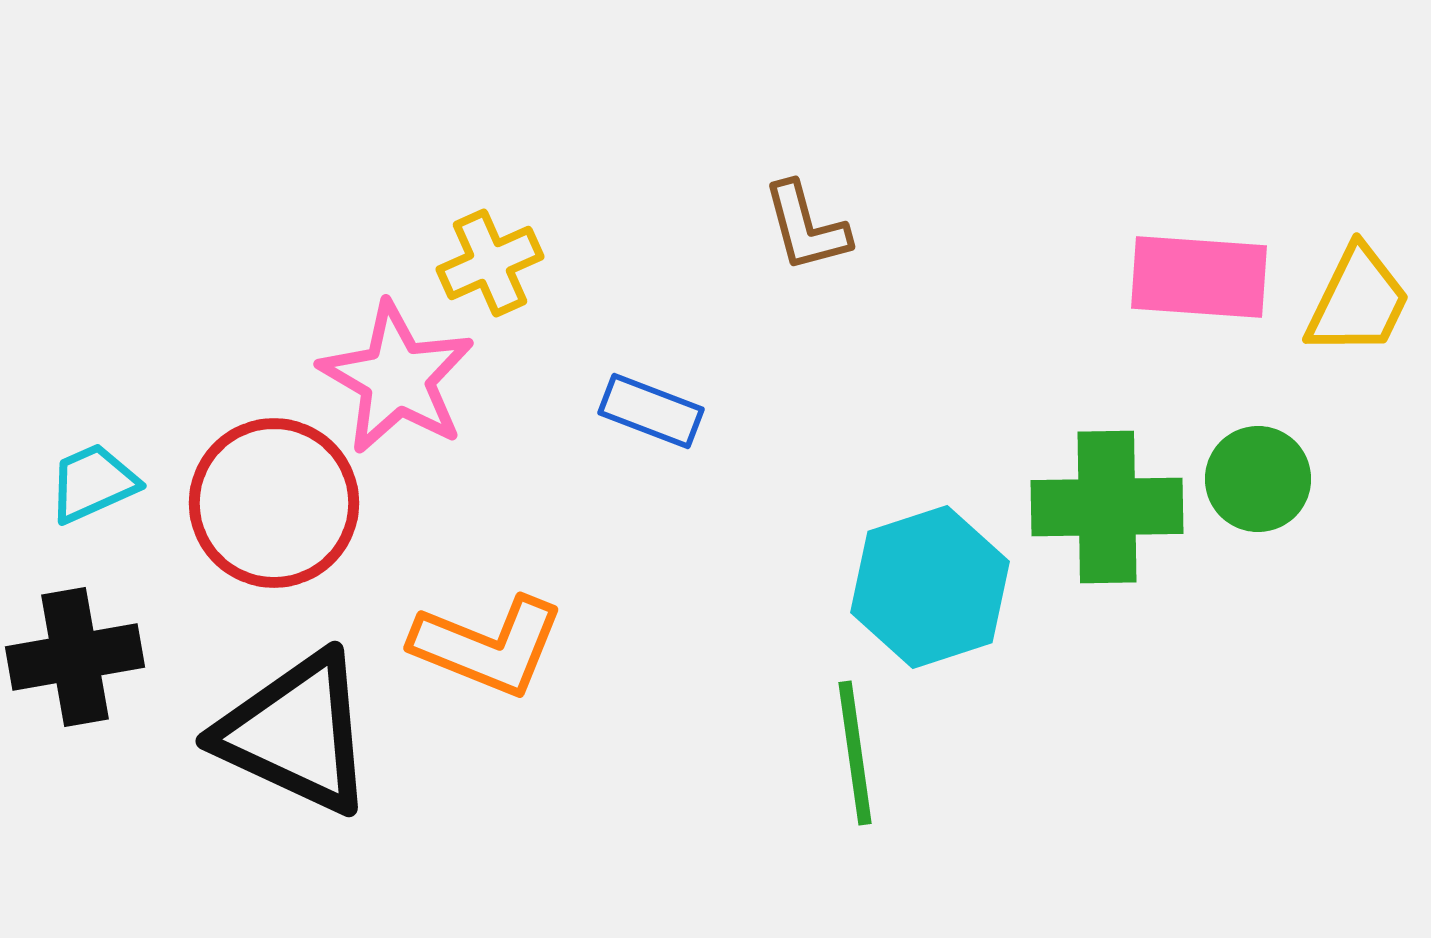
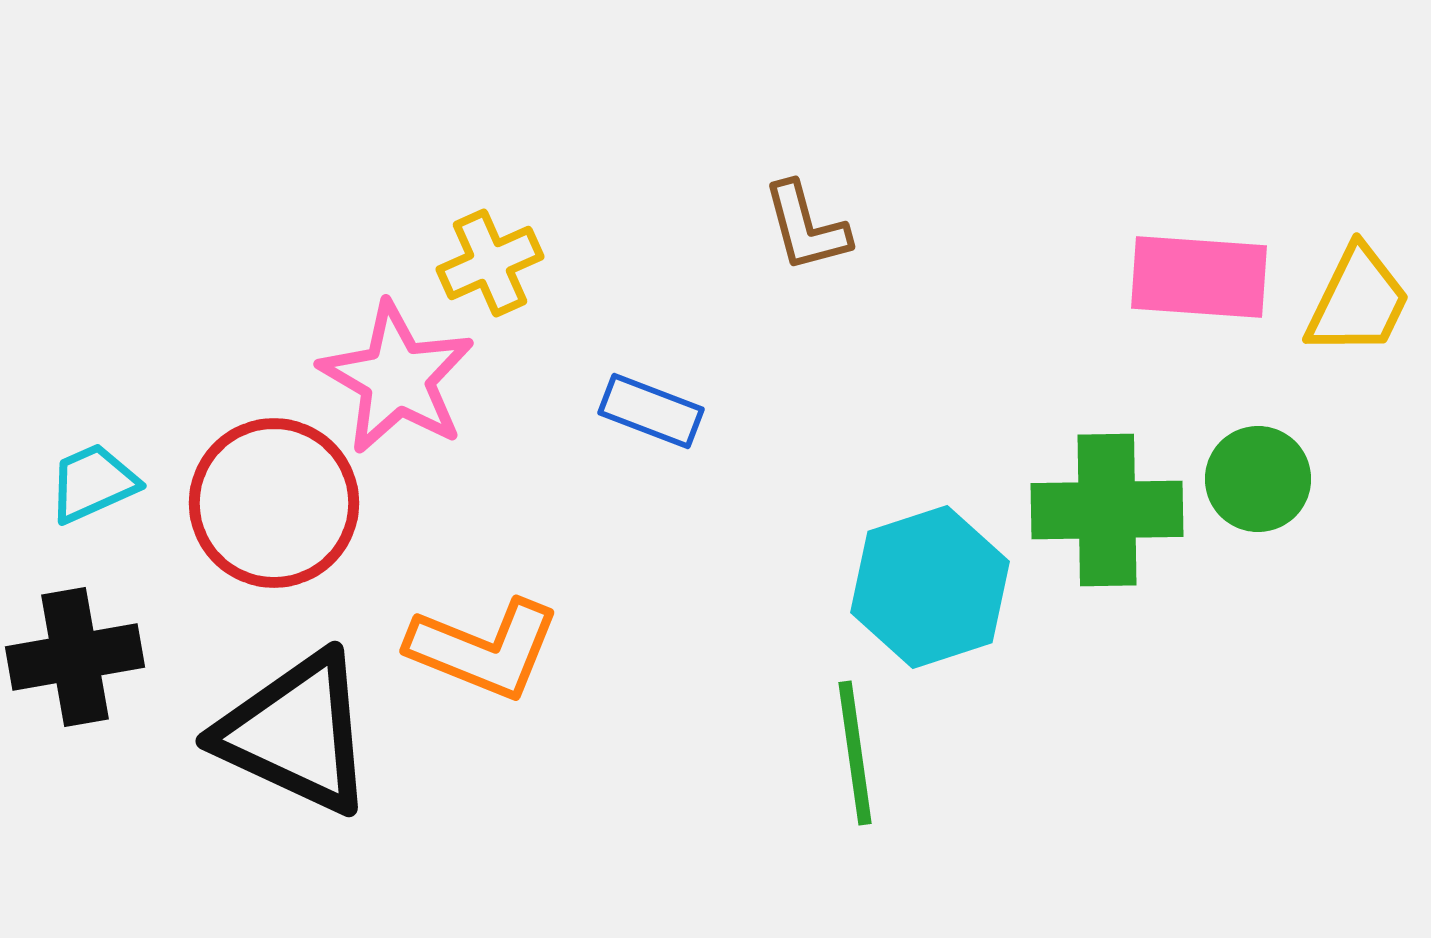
green cross: moved 3 px down
orange L-shape: moved 4 px left, 3 px down
